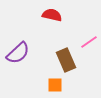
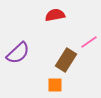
red semicircle: moved 3 px right; rotated 24 degrees counterclockwise
brown rectangle: rotated 55 degrees clockwise
